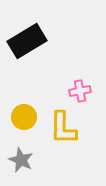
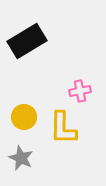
gray star: moved 2 px up
